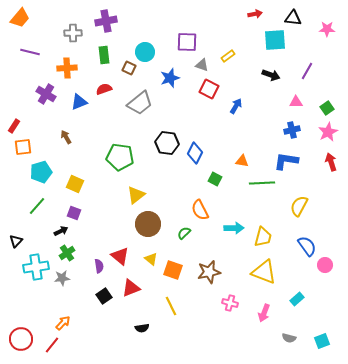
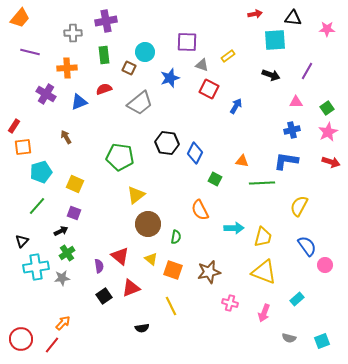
red arrow at (331, 162): rotated 126 degrees clockwise
green semicircle at (184, 233): moved 8 px left, 4 px down; rotated 144 degrees clockwise
black triangle at (16, 241): moved 6 px right
